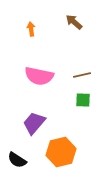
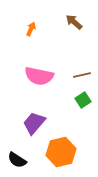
orange arrow: rotated 32 degrees clockwise
green square: rotated 35 degrees counterclockwise
